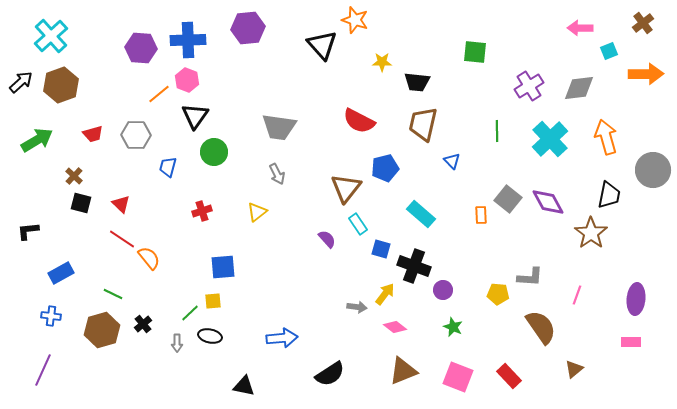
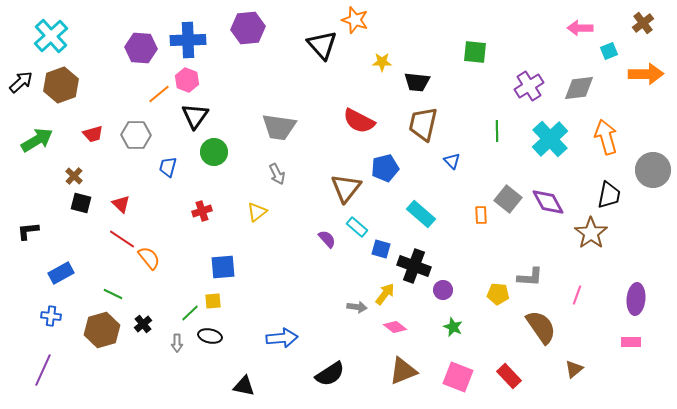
cyan rectangle at (358, 224): moved 1 px left, 3 px down; rotated 15 degrees counterclockwise
